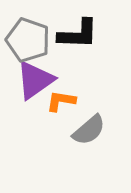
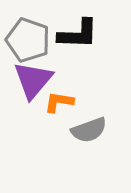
purple triangle: moved 2 px left; rotated 15 degrees counterclockwise
orange L-shape: moved 2 px left, 1 px down
gray semicircle: rotated 21 degrees clockwise
